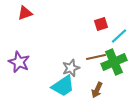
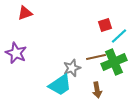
red square: moved 4 px right, 1 px down
purple star: moved 3 px left, 9 px up
gray star: moved 1 px right
cyan trapezoid: moved 3 px left, 1 px up
brown arrow: rotated 35 degrees counterclockwise
